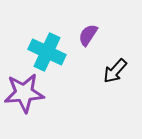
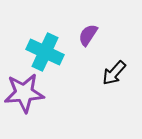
cyan cross: moved 2 px left
black arrow: moved 1 px left, 2 px down
